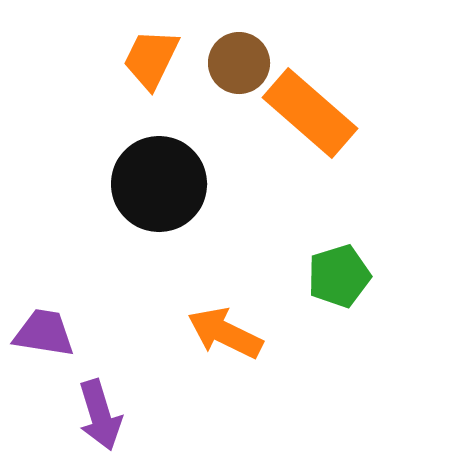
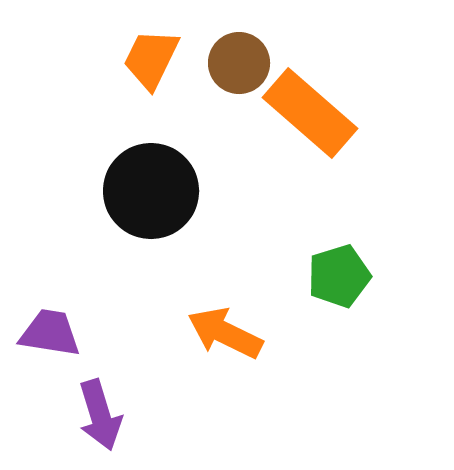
black circle: moved 8 px left, 7 px down
purple trapezoid: moved 6 px right
